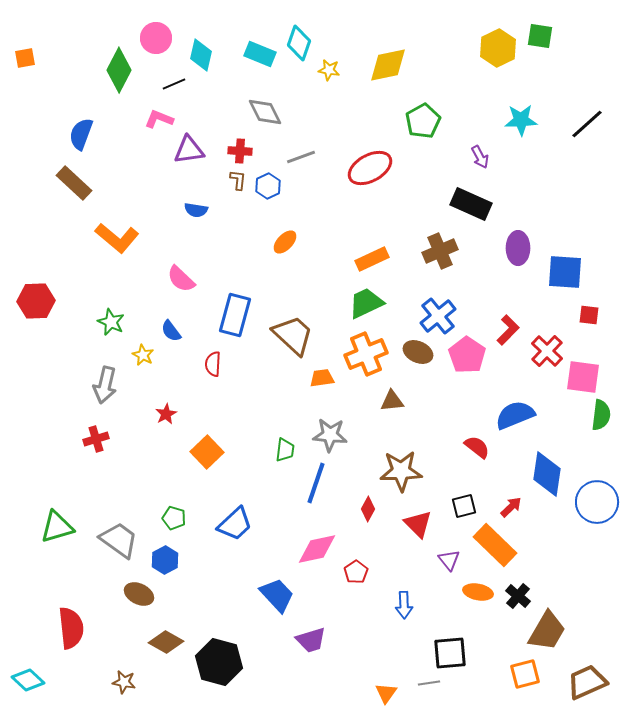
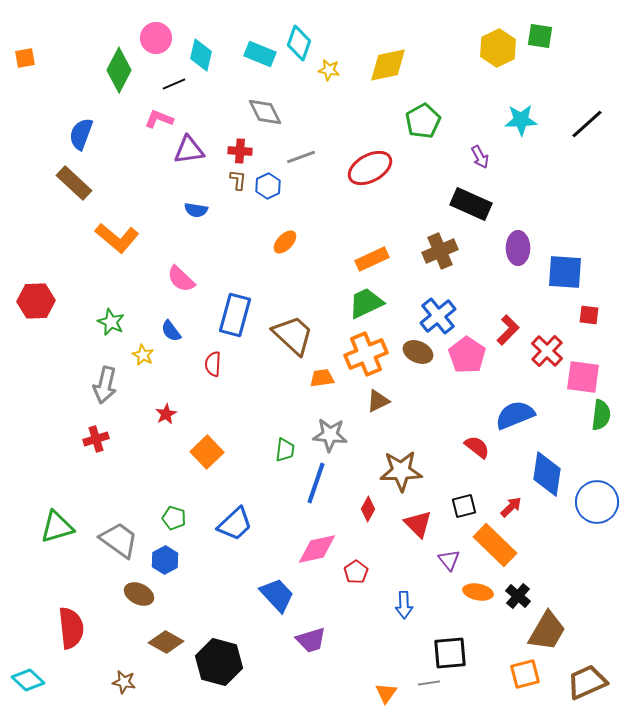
brown triangle at (392, 401): moved 14 px left; rotated 20 degrees counterclockwise
